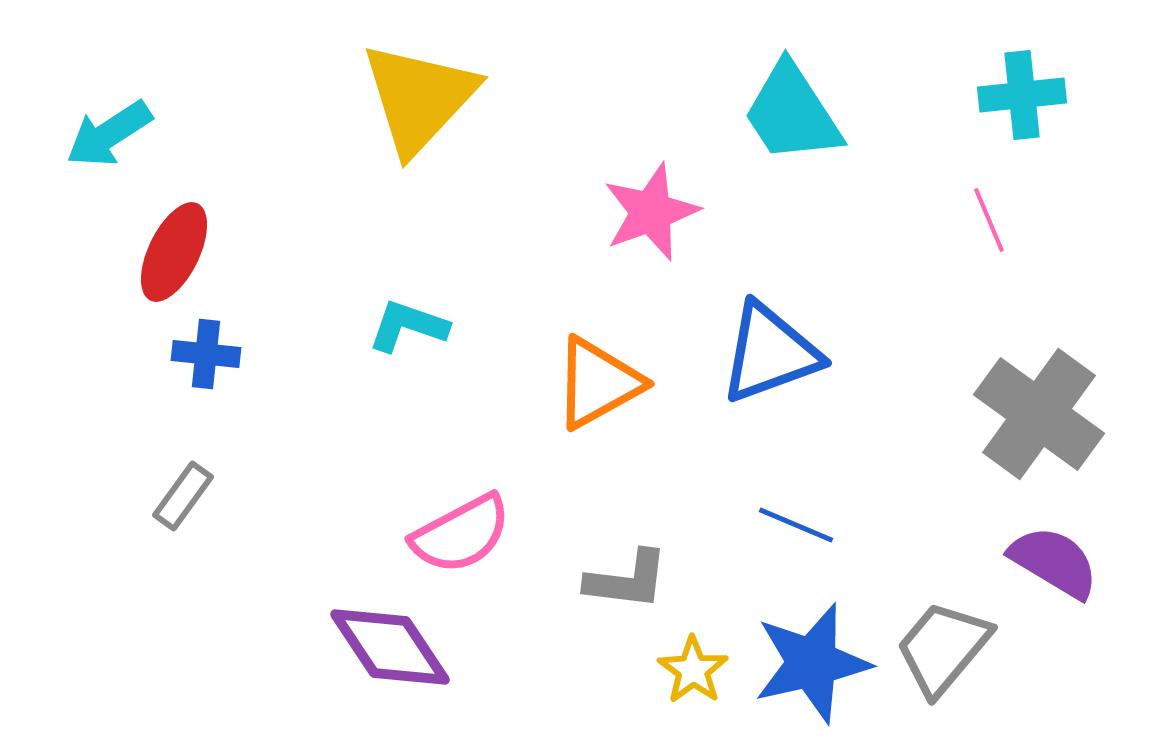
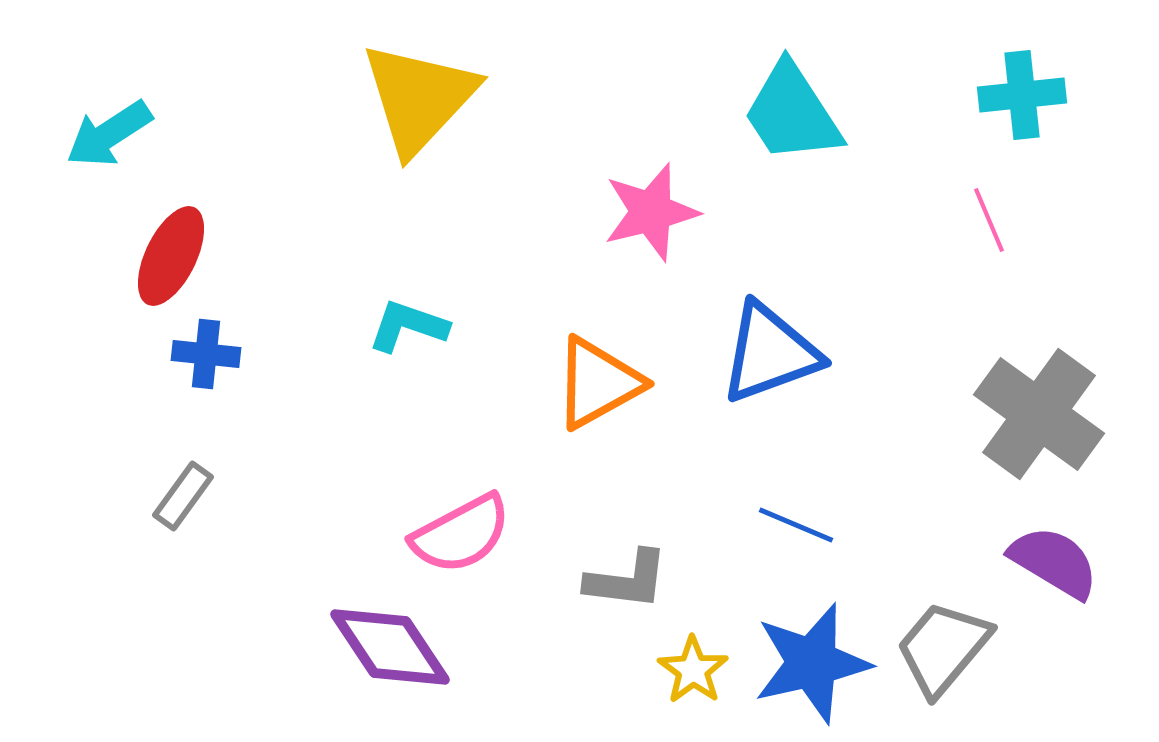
pink star: rotated 6 degrees clockwise
red ellipse: moved 3 px left, 4 px down
